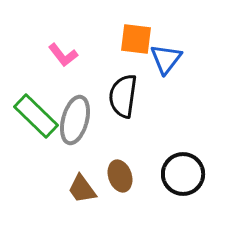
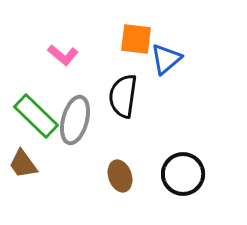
pink L-shape: rotated 12 degrees counterclockwise
blue triangle: rotated 12 degrees clockwise
brown trapezoid: moved 59 px left, 25 px up
